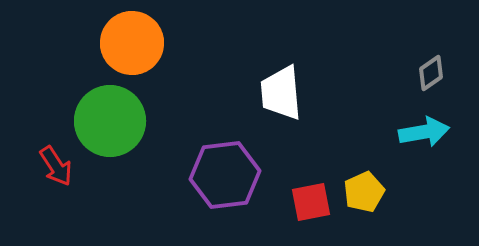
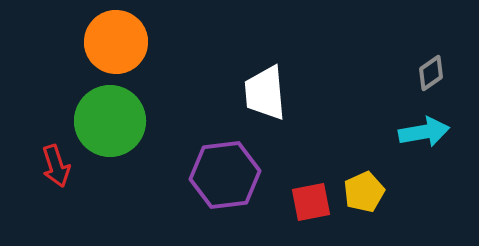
orange circle: moved 16 px left, 1 px up
white trapezoid: moved 16 px left
red arrow: rotated 15 degrees clockwise
